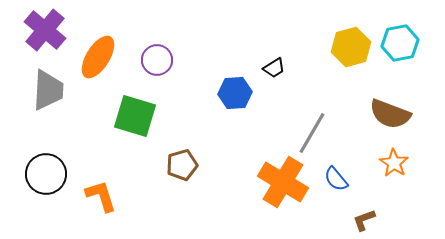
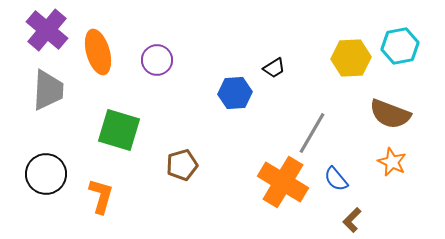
purple cross: moved 2 px right
cyan hexagon: moved 3 px down
yellow hexagon: moved 11 px down; rotated 12 degrees clockwise
orange ellipse: moved 5 px up; rotated 48 degrees counterclockwise
green square: moved 16 px left, 14 px down
orange star: moved 2 px left, 1 px up; rotated 8 degrees counterclockwise
orange L-shape: rotated 33 degrees clockwise
brown L-shape: moved 12 px left; rotated 25 degrees counterclockwise
